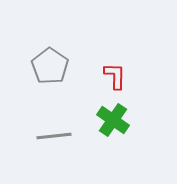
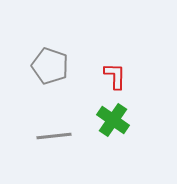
gray pentagon: rotated 15 degrees counterclockwise
